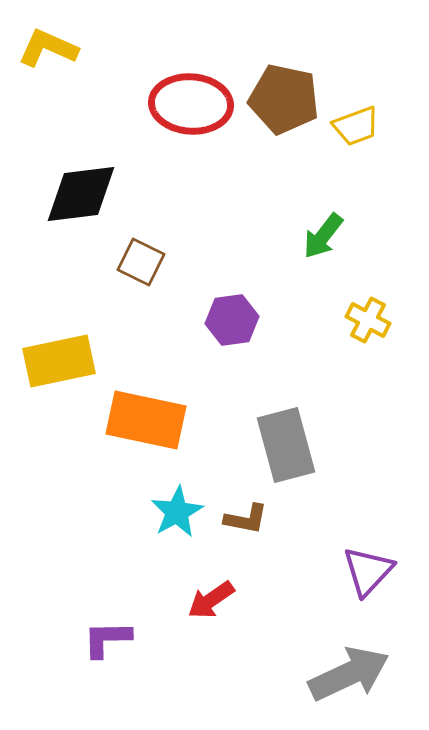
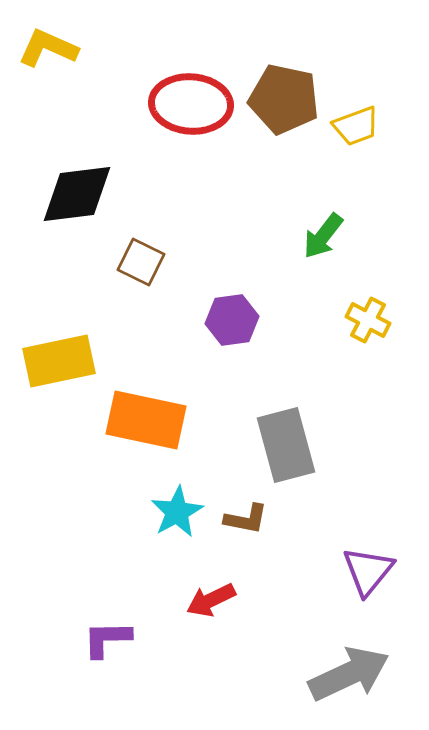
black diamond: moved 4 px left
purple triangle: rotated 4 degrees counterclockwise
red arrow: rotated 9 degrees clockwise
